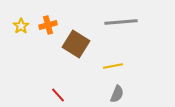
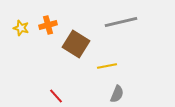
gray line: rotated 8 degrees counterclockwise
yellow star: moved 2 px down; rotated 21 degrees counterclockwise
yellow line: moved 6 px left
red line: moved 2 px left, 1 px down
